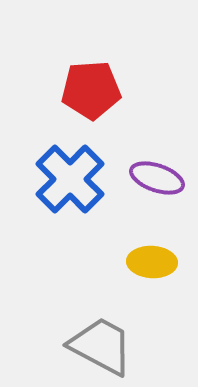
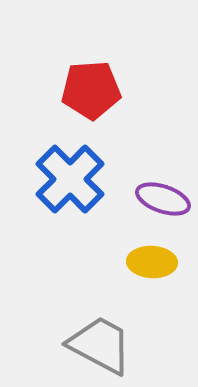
purple ellipse: moved 6 px right, 21 px down
gray trapezoid: moved 1 px left, 1 px up
